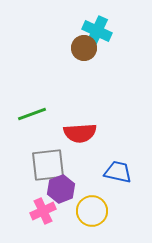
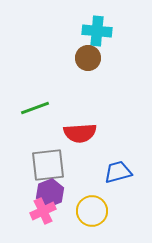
cyan cross: rotated 20 degrees counterclockwise
brown circle: moved 4 px right, 10 px down
green line: moved 3 px right, 6 px up
blue trapezoid: rotated 28 degrees counterclockwise
purple hexagon: moved 11 px left, 4 px down
